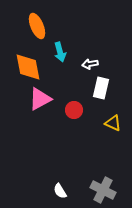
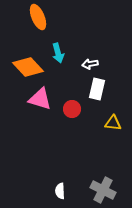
orange ellipse: moved 1 px right, 9 px up
cyan arrow: moved 2 px left, 1 px down
orange diamond: rotated 32 degrees counterclockwise
white rectangle: moved 4 px left, 1 px down
pink triangle: rotated 45 degrees clockwise
red circle: moved 2 px left, 1 px up
yellow triangle: rotated 18 degrees counterclockwise
white semicircle: rotated 28 degrees clockwise
